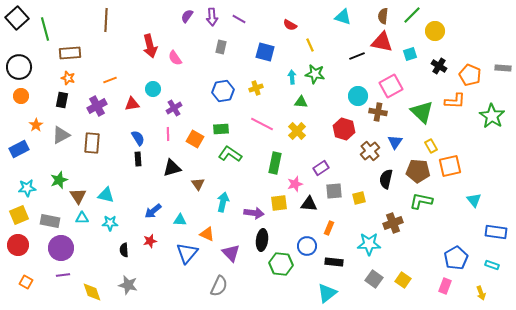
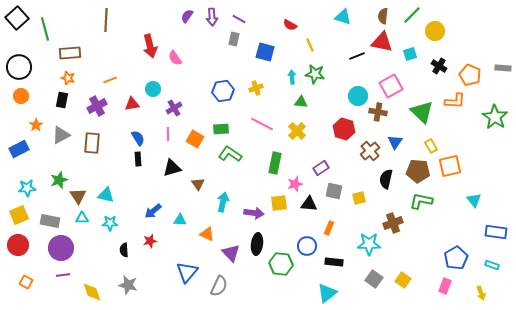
gray rectangle at (221, 47): moved 13 px right, 8 px up
green star at (492, 116): moved 3 px right, 1 px down
gray square at (334, 191): rotated 18 degrees clockwise
black ellipse at (262, 240): moved 5 px left, 4 px down
blue triangle at (187, 253): moved 19 px down
